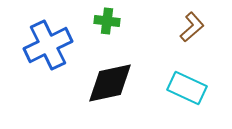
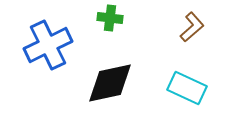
green cross: moved 3 px right, 3 px up
